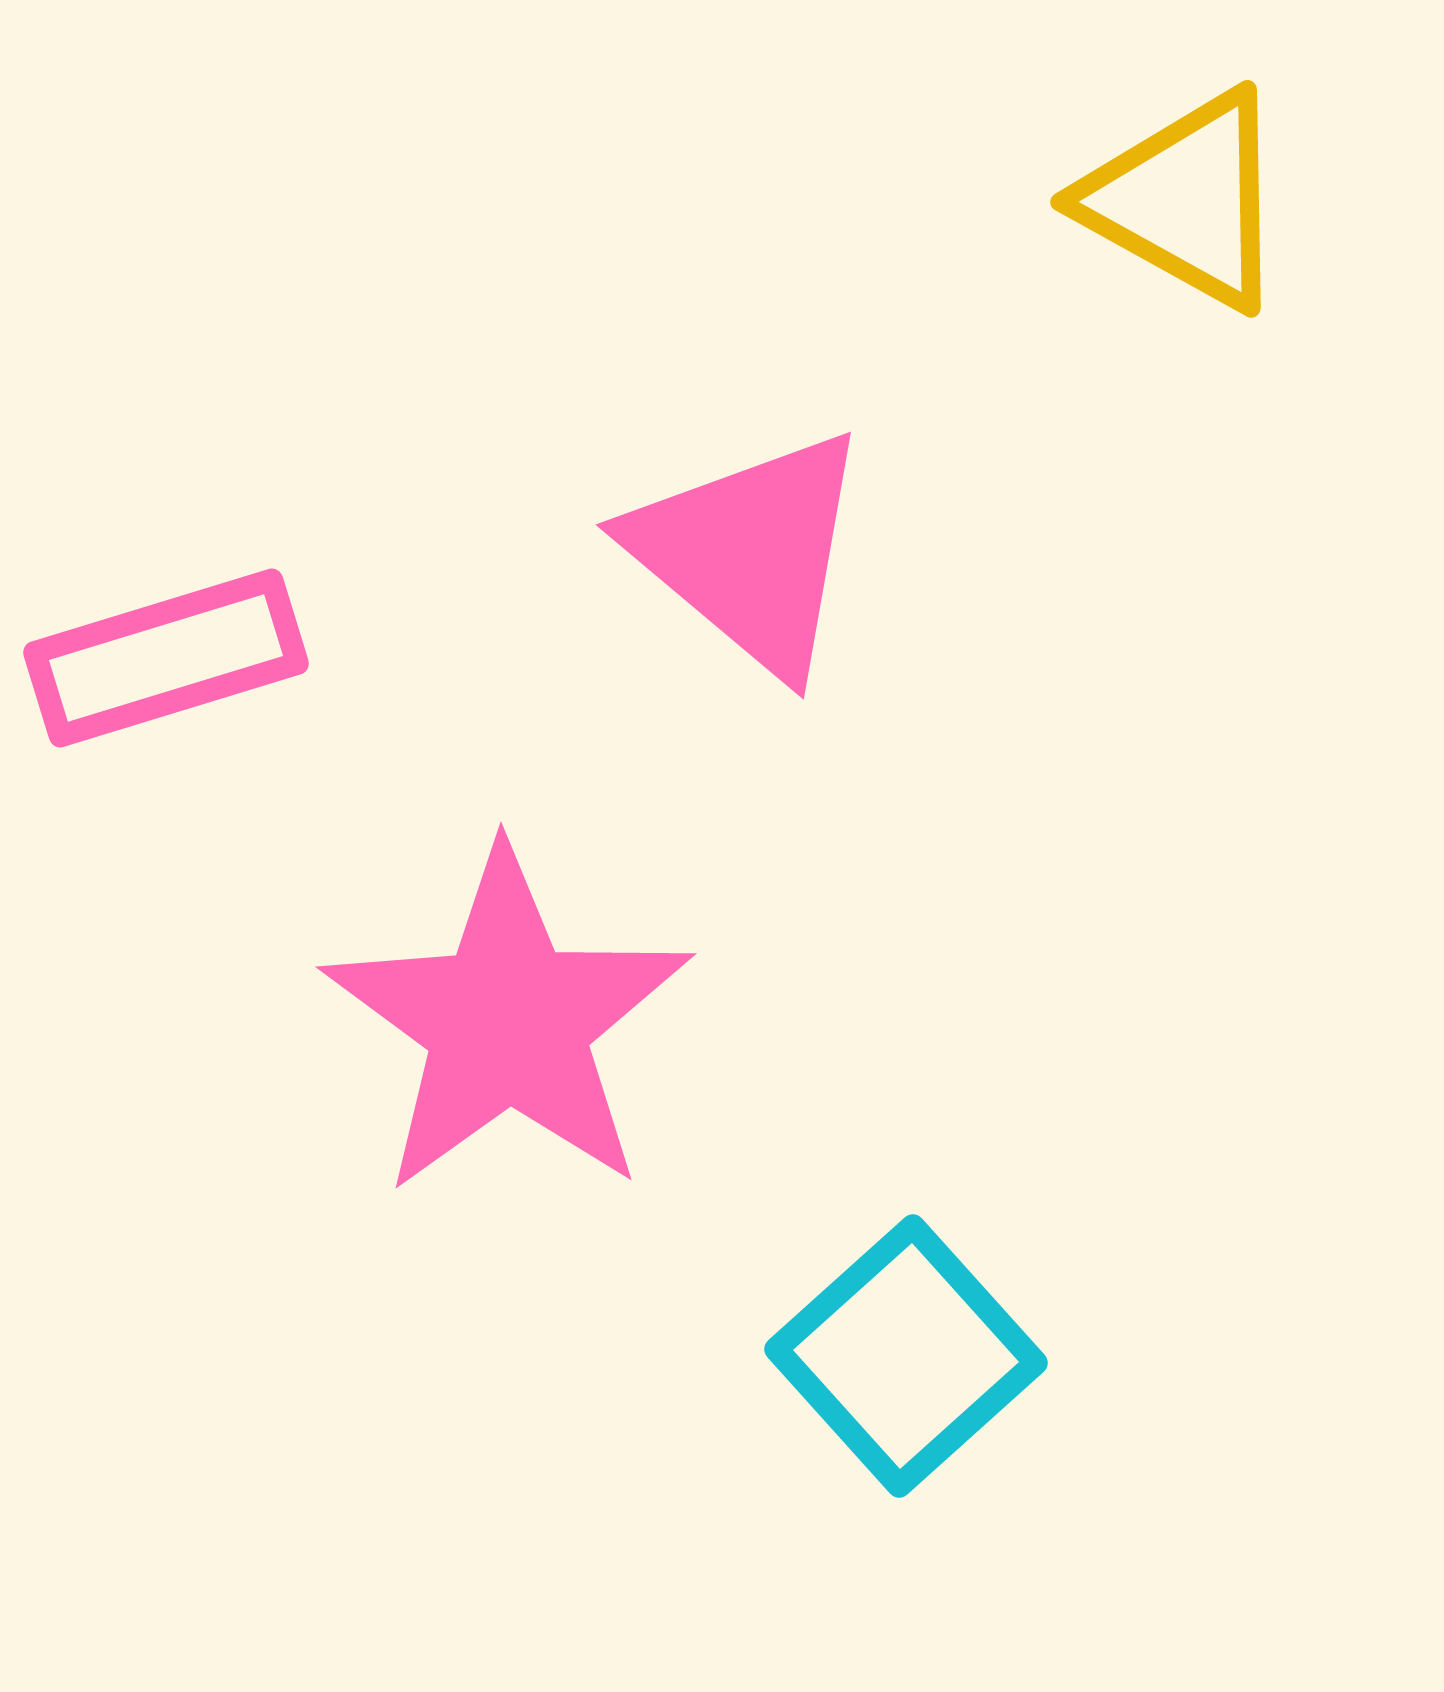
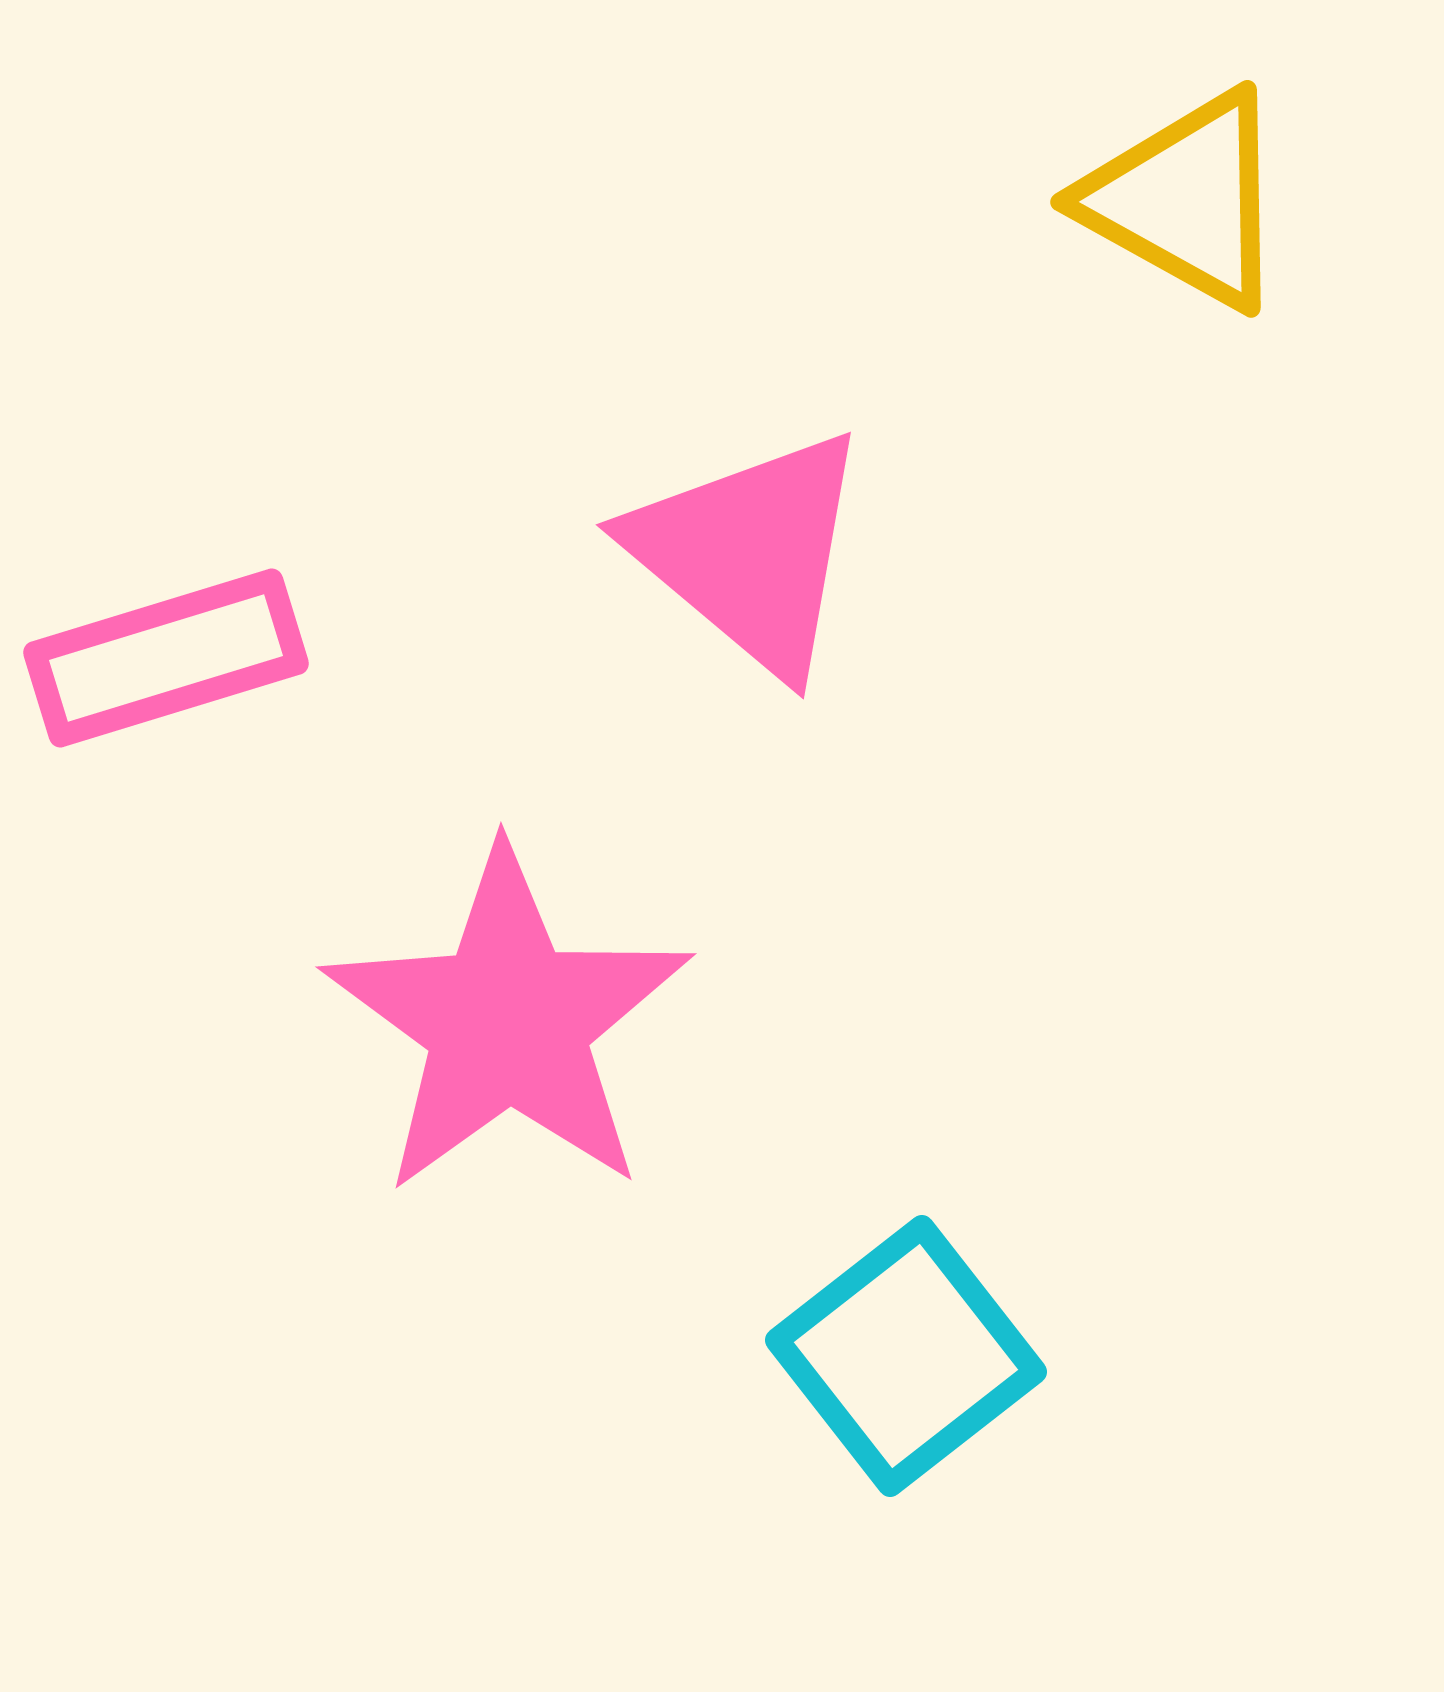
cyan square: rotated 4 degrees clockwise
